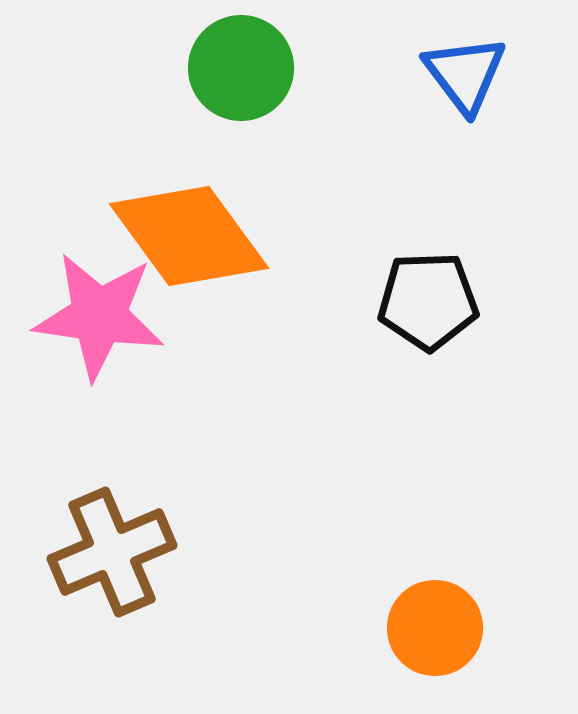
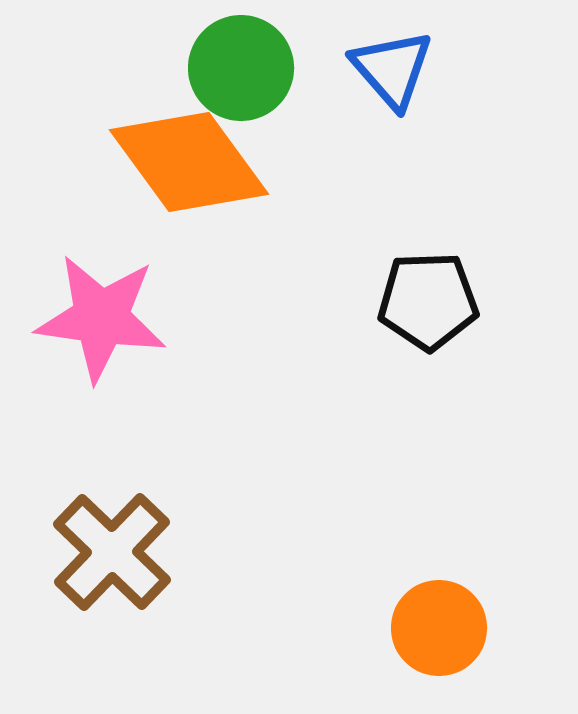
blue triangle: moved 73 px left, 5 px up; rotated 4 degrees counterclockwise
orange diamond: moved 74 px up
pink star: moved 2 px right, 2 px down
brown cross: rotated 23 degrees counterclockwise
orange circle: moved 4 px right
